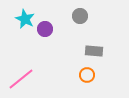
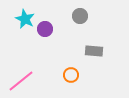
orange circle: moved 16 px left
pink line: moved 2 px down
